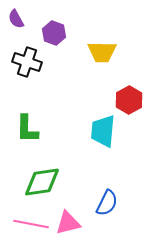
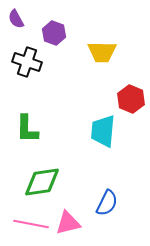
red hexagon: moved 2 px right, 1 px up; rotated 8 degrees counterclockwise
